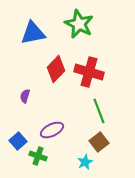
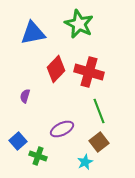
purple ellipse: moved 10 px right, 1 px up
